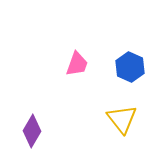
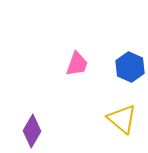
yellow triangle: rotated 12 degrees counterclockwise
